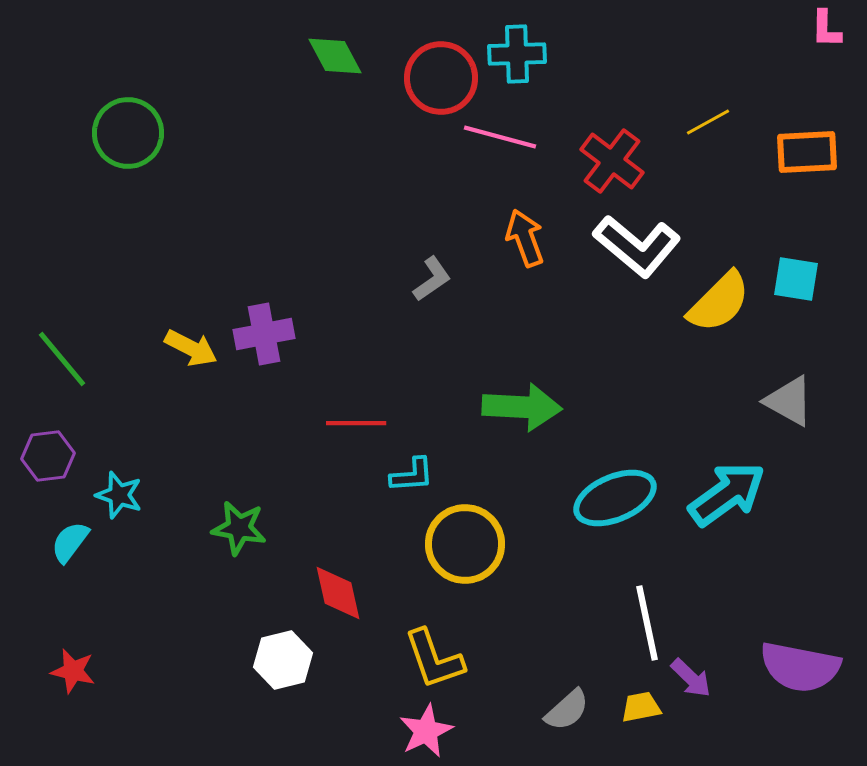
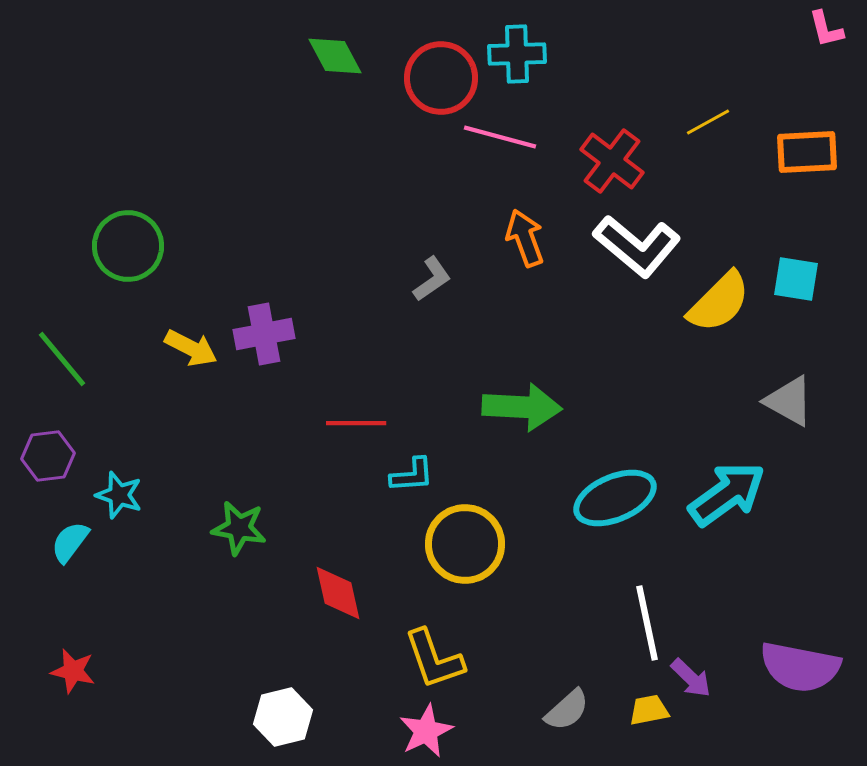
pink L-shape: rotated 15 degrees counterclockwise
green circle: moved 113 px down
white hexagon: moved 57 px down
yellow trapezoid: moved 8 px right, 3 px down
